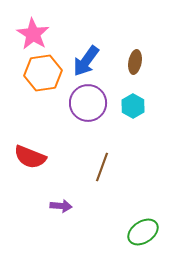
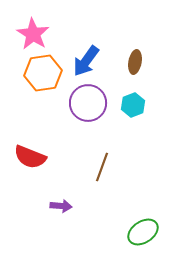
cyan hexagon: moved 1 px up; rotated 10 degrees clockwise
